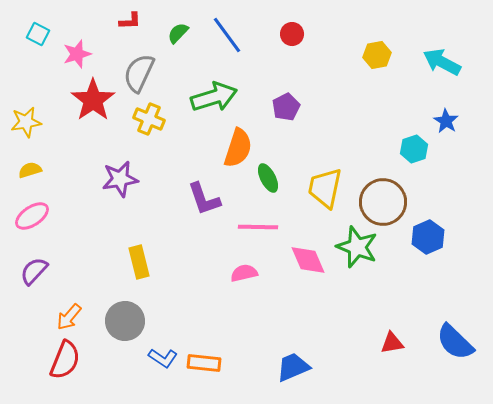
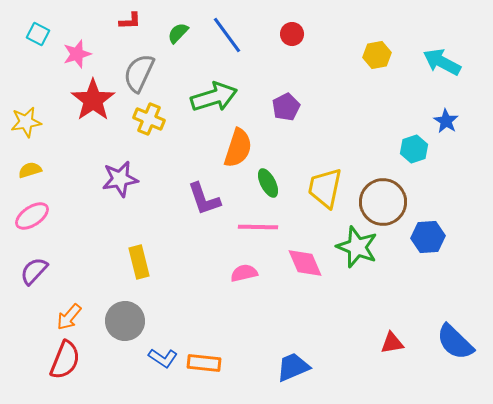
green ellipse: moved 5 px down
blue hexagon: rotated 20 degrees clockwise
pink diamond: moved 3 px left, 3 px down
